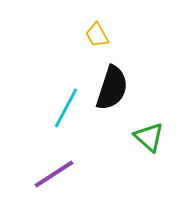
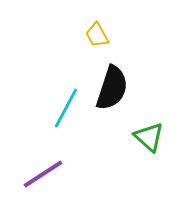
purple line: moved 11 px left
